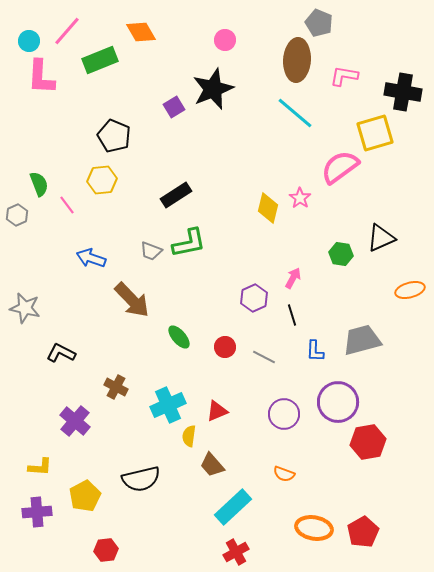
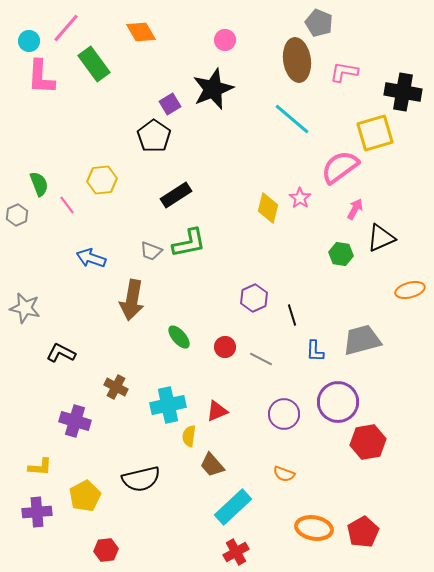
pink line at (67, 31): moved 1 px left, 3 px up
green rectangle at (100, 60): moved 6 px left, 4 px down; rotated 76 degrees clockwise
brown ellipse at (297, 60): rotated 12 degrees counterclockwise
pink L-shape at (344, 76): moved 4 px up
purple square at (174, 107): moved 4 px left, 3 px up
cyan line at (295, 113): moved 3 px left, 6 px down
black pentagon at (114, 136): moved 40 px right; rotated 12 degrees clockwise
pink arrow at (293, 278): moved 62 px right, 69 px up
brown arrow at (132, 300): rotated 54 degrees clockwise
gray line at (264, 357): moved 3 px left, 2 px down
cyan cross at (168, 405): rotated 12 degrees clockwise
purple cross at (75, 421): rotated 24 degrees counterclockwise
